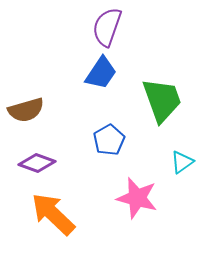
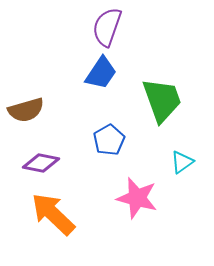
purple diamond: moved 4 px right; rotated 9 degrees counterclockwise
